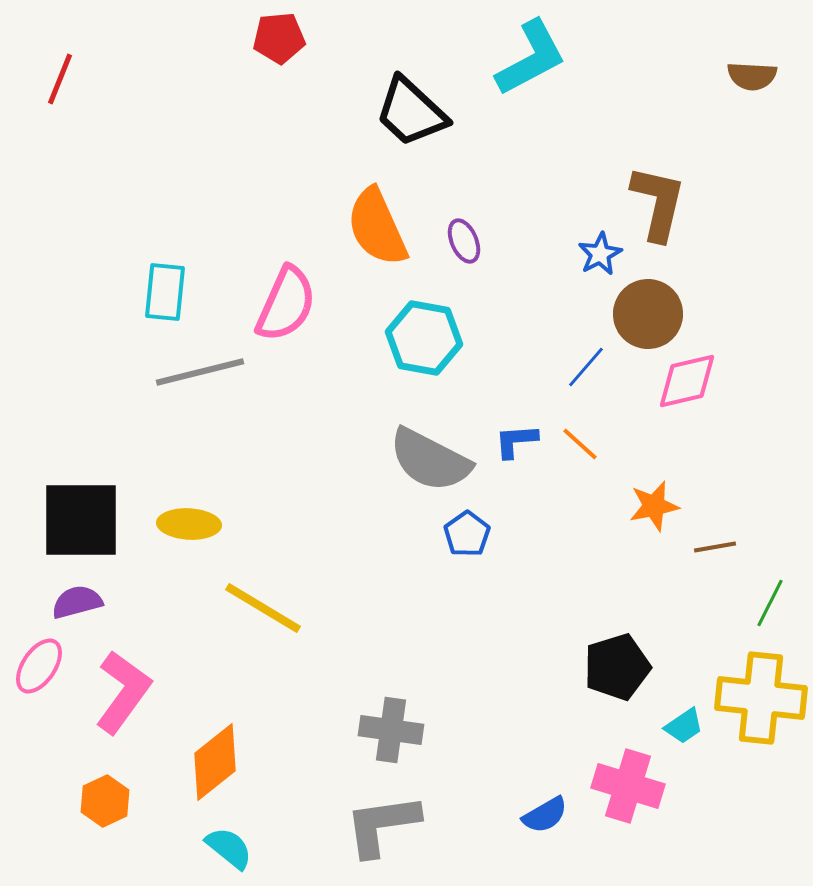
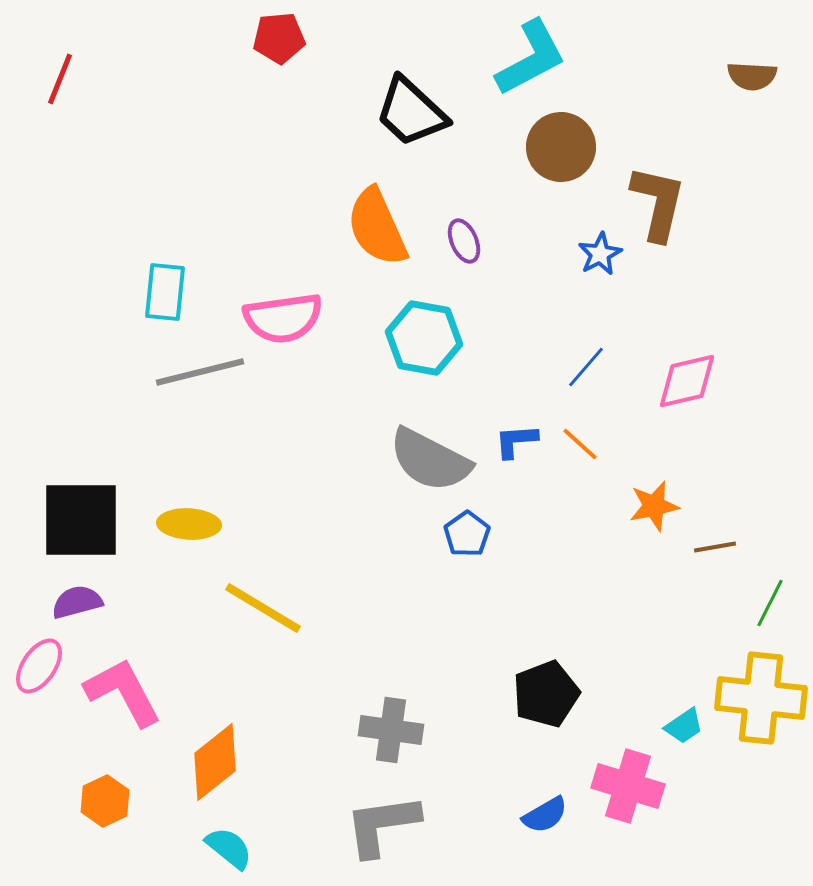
pink semicircle: moved 3 px left, 14 px down; rotated 58 degrees clockwise
brown circle: moved 87 px left, 167 px up
black pentagon: moved 71 px left, 27 px down; rotated 4 degrees counterclockwise
pink L-shape: rotated 64 degrees counterclockwise
